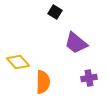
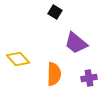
yellow diamond: moved 3 px up
orange semicircle: moved 11 px right, 8 px up
